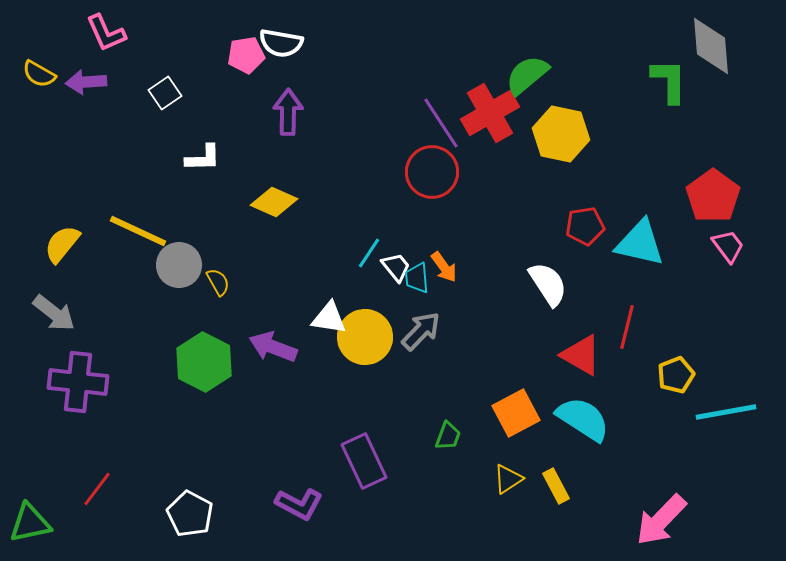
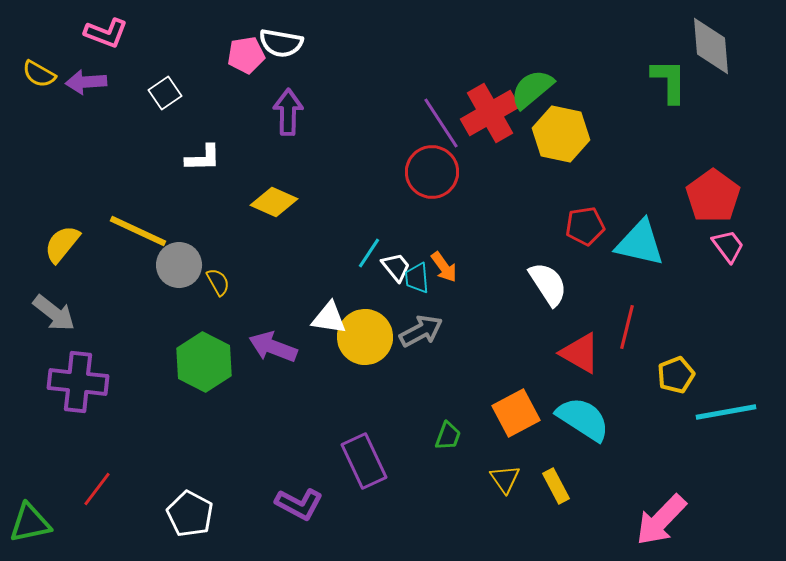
pink L-shape at (106, 33): rotated 45 degrees counterclockwise
green semicircle at (527, 75): moved 5 px right, 14 px down
gray arrow at (421, 331): rotated 18 degrees clockwise
red triangle at (581, 355): moved 1 px left, 2 px up
yellow triangle at (508, 479): moved 3 px left; rotated 32 degrees counterclockwise
